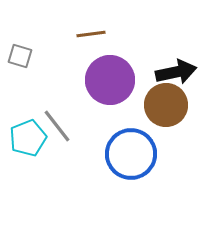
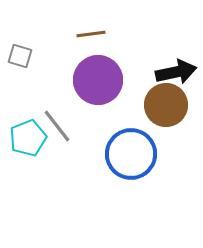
purple circle: moved 12 px left
